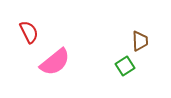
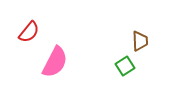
red semicircle: rotated 65 degrees clockwise
pink semicircle: rotated 24 degrees counterclockwise
